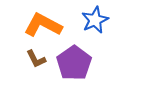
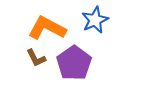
orange L-shape: moved 4 px right, 3 px down
brown L-shape: moved 1 px up
